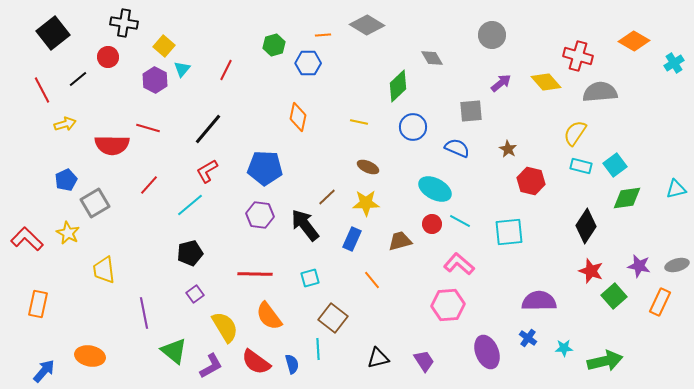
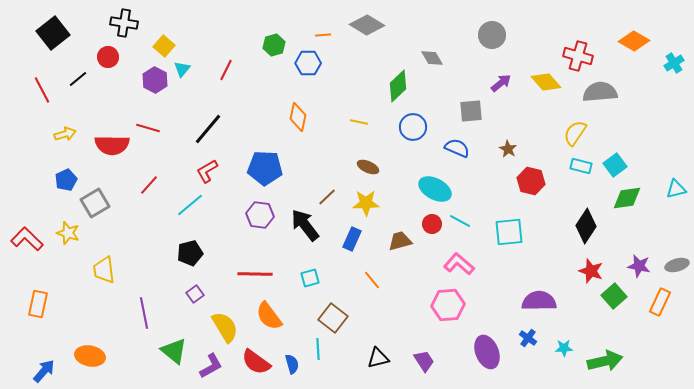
yellow arrow at (65, 124): moved 10 px down
yellow star at (68, 233): rotated 10 degrees counterclockwise
